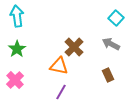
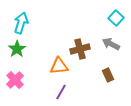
cyan arrow: moved 4 px right, 7 px down; rotated 25 degrees clockwise
brown cross: moved 6 px right, 2 px down; rotated 30 degrees clockwise
orange triangle: rotated 18 degrees counterclockwise
